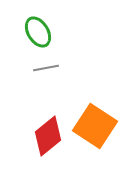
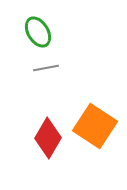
red diamond: moved 2 px down; rotated 21 degrees counterclockwise
